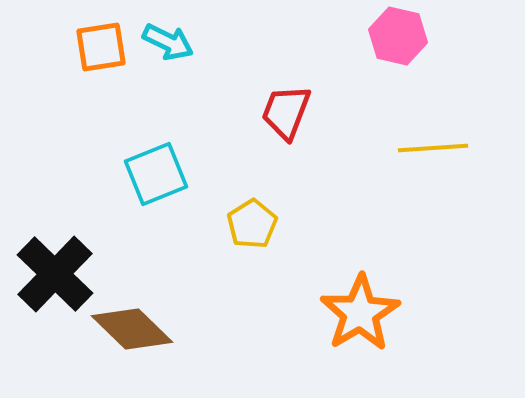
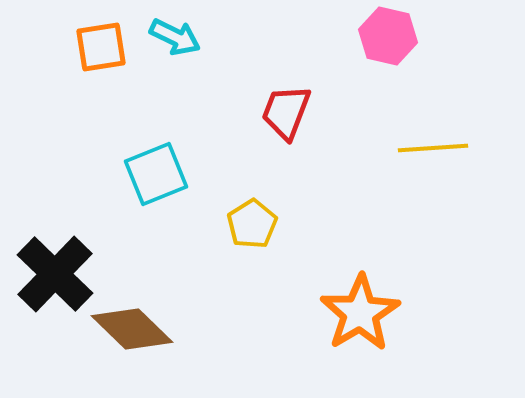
pink hexagon: moved 10 px left
cyan arrow: moved 7 px right, 5 px up
